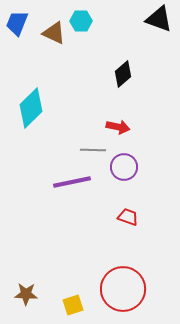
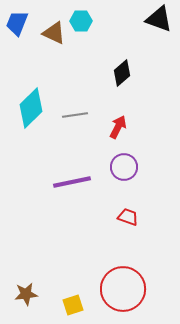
black diamond: moved 1 px left, 1 px up
red arrow: rotated 75 degrees counterclockwise
gray line: moved 18 px left, 35 px up; rotated 10 degrees counterclockwise
brown star: rotated 10 degrees counterclockwise
